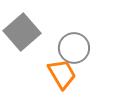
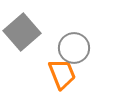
orange trapezoid: rotated 8 degrees clockwise
